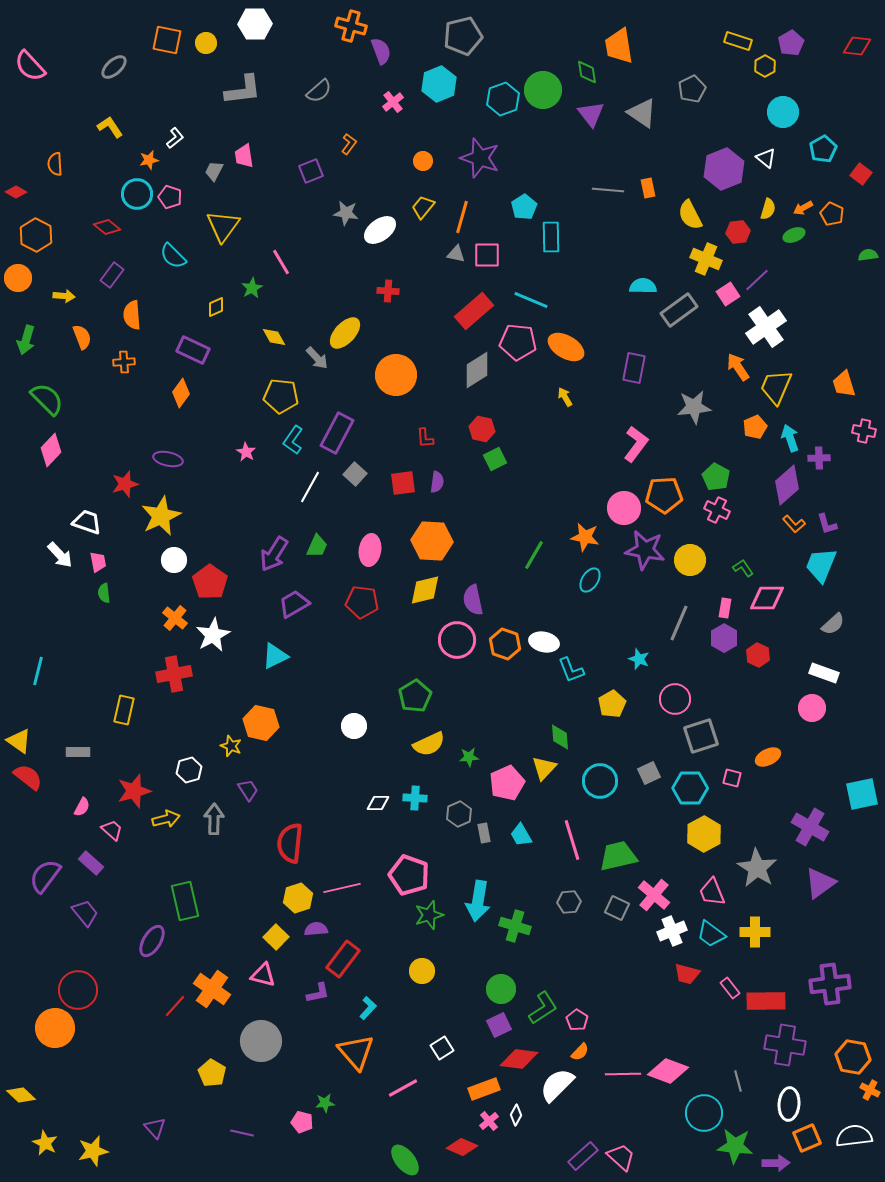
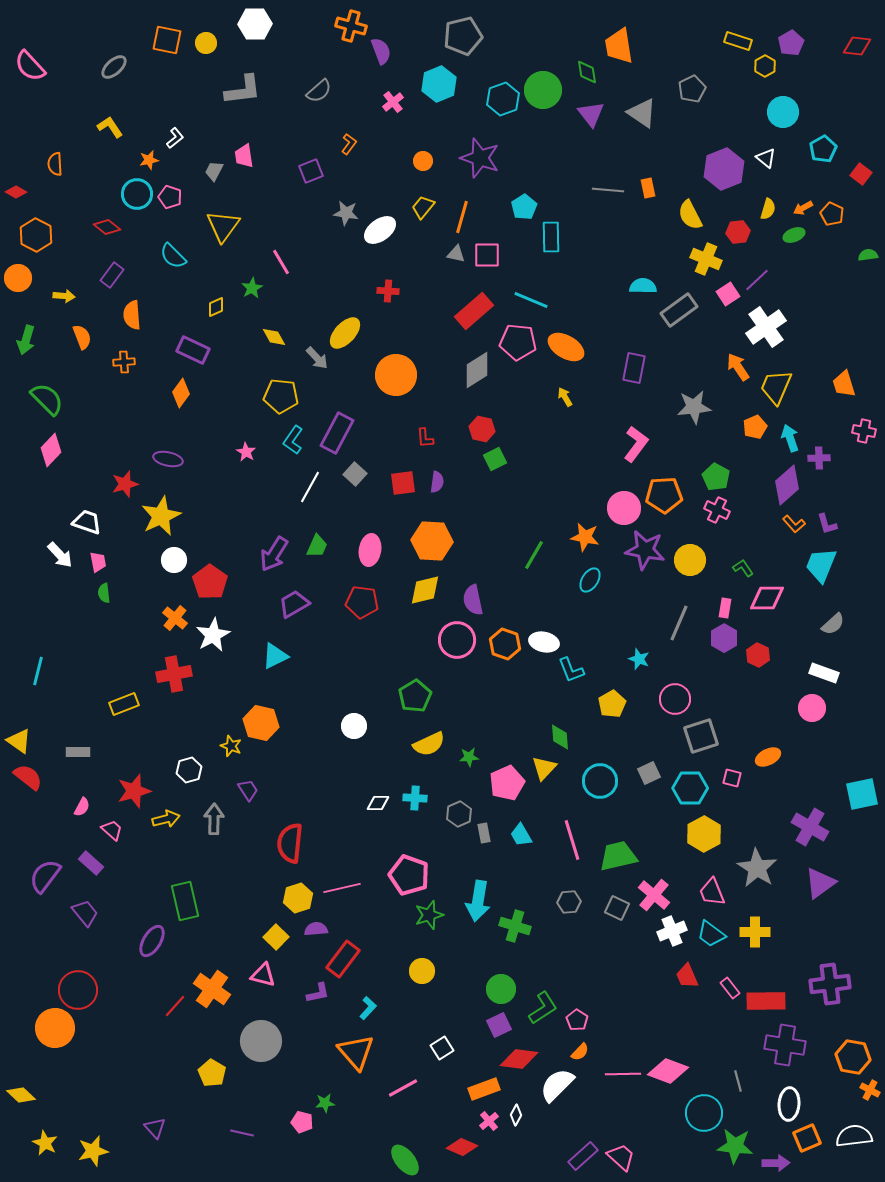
yellow rectangle at (124, 710): moved 6 px up; rotated 56 degrees clockwise
red trapezoid at (687, 974): moved 2 px down; rotated 52 degrees clockwise
